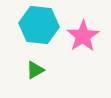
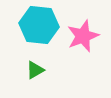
pink star: rotated 12 degrees clockwise
